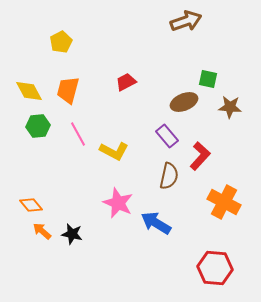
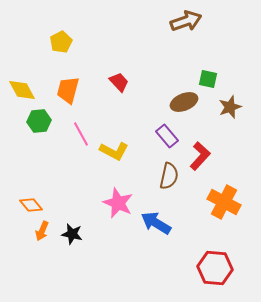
red trapezoid: moved 7 px left; rotated 75 degrees clockwise
yellow diamond: moved 7 px left, 1 px up
brown star: rotated 25 degrees counterclockwise
green hexagon: moved 1 px right, 5 px up
pink line: moved 3 px right
orange arrow: rotated 108 degrees counterclockwise
